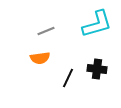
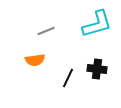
orange semicircle: moved 5 px left, 2 px down
